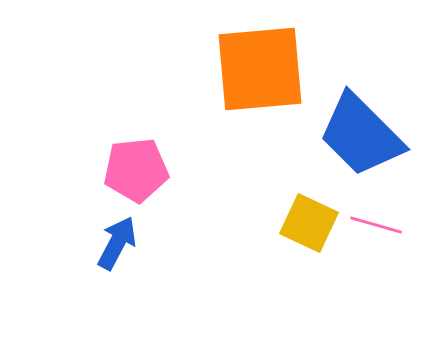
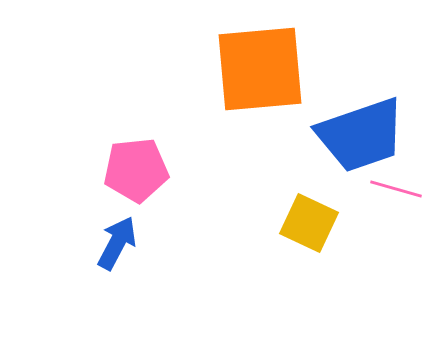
blue trapezoid: rotated 64 degrees counterclockwise
pink line: moved 20 px right, 36 px up
